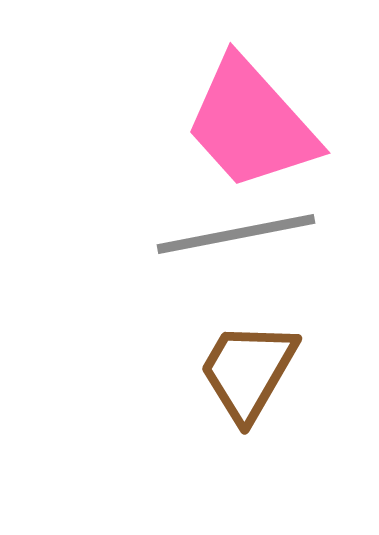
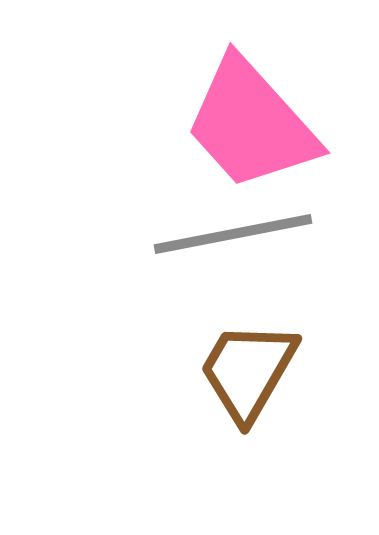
gray line: moved 3 px left
